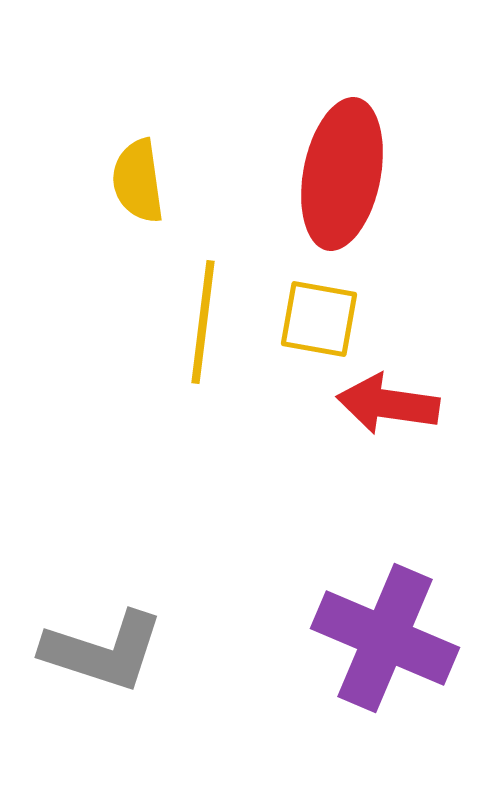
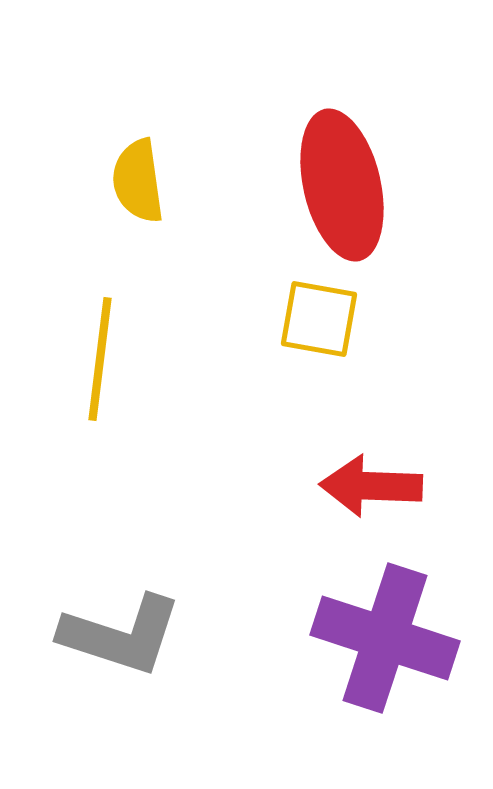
red ellipse: moved 11 px down; rotated 24 degrees counterclockwise
yellow line: moved 103 px left, 37 px down
red arrow: moved 17 px left, 82 px down; rotated 6 degrees counterclockwise
purple cross: rotated 5 degrees counterclockwise
gray L-shape: moved 18 px right, 16 px up
